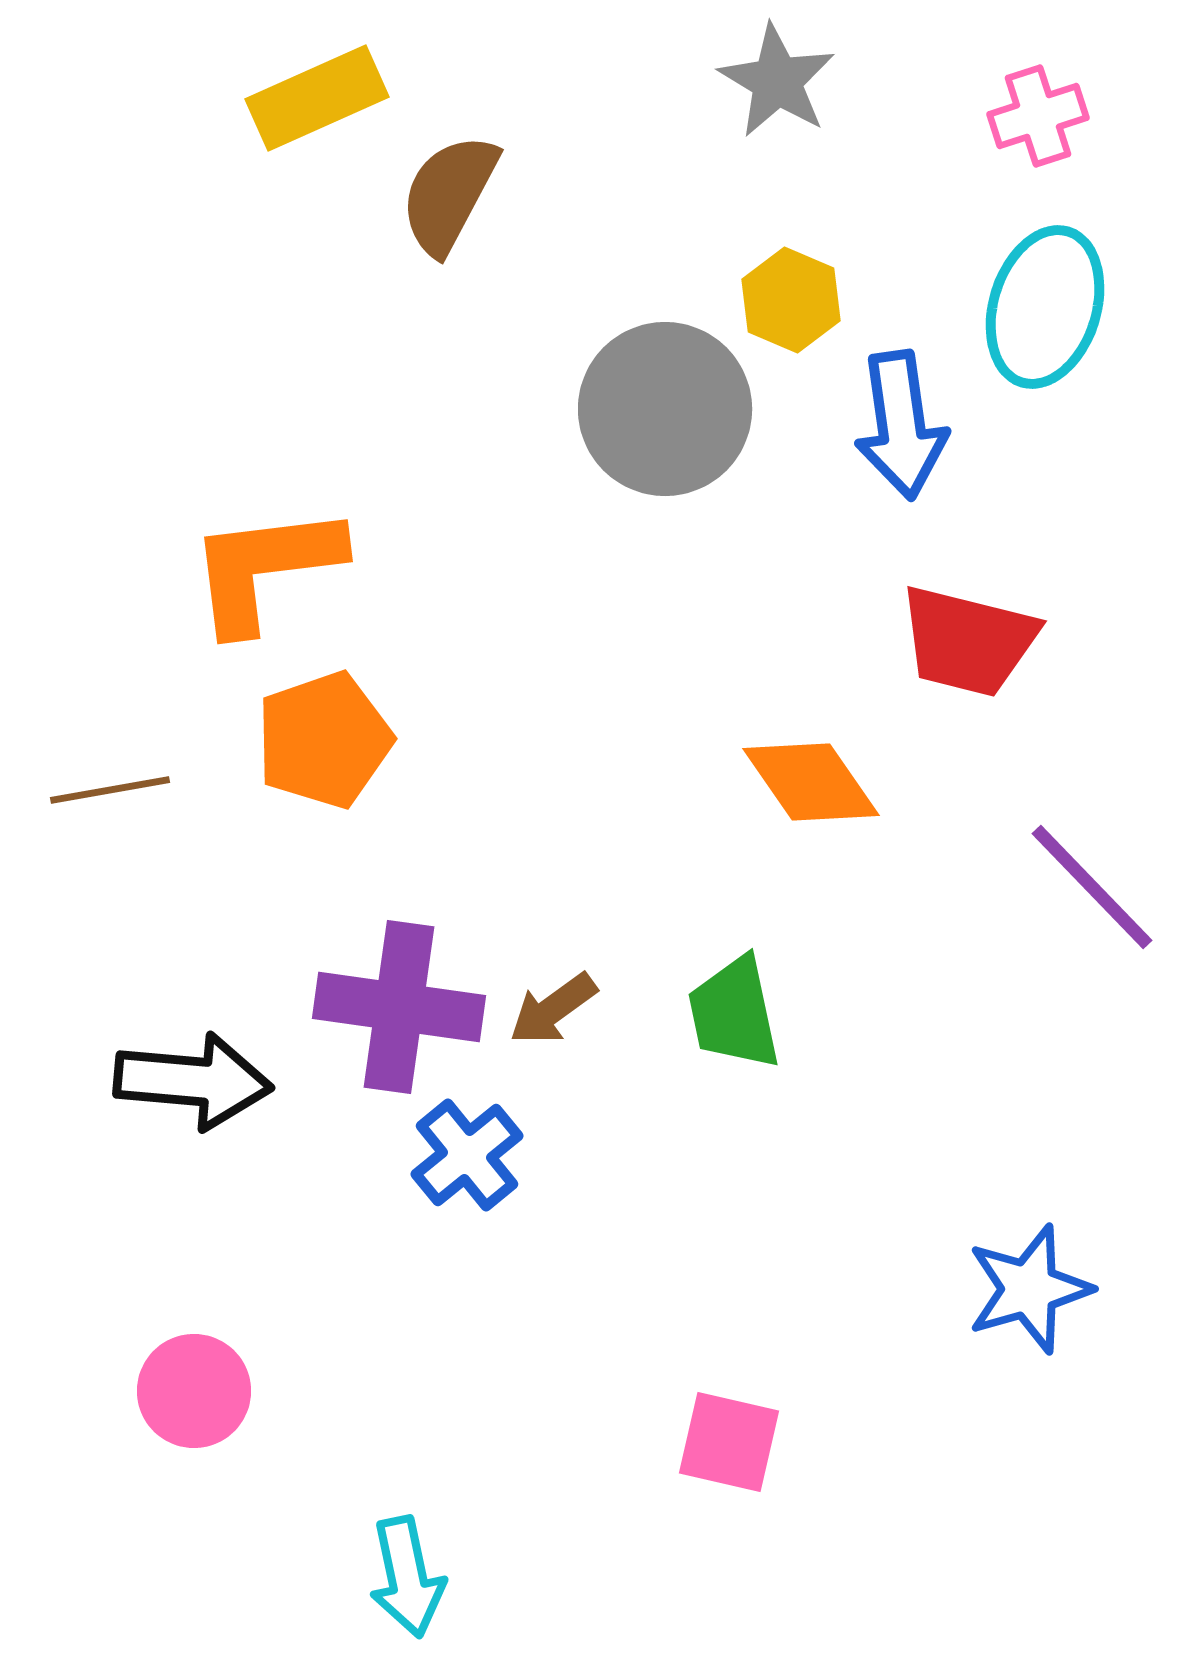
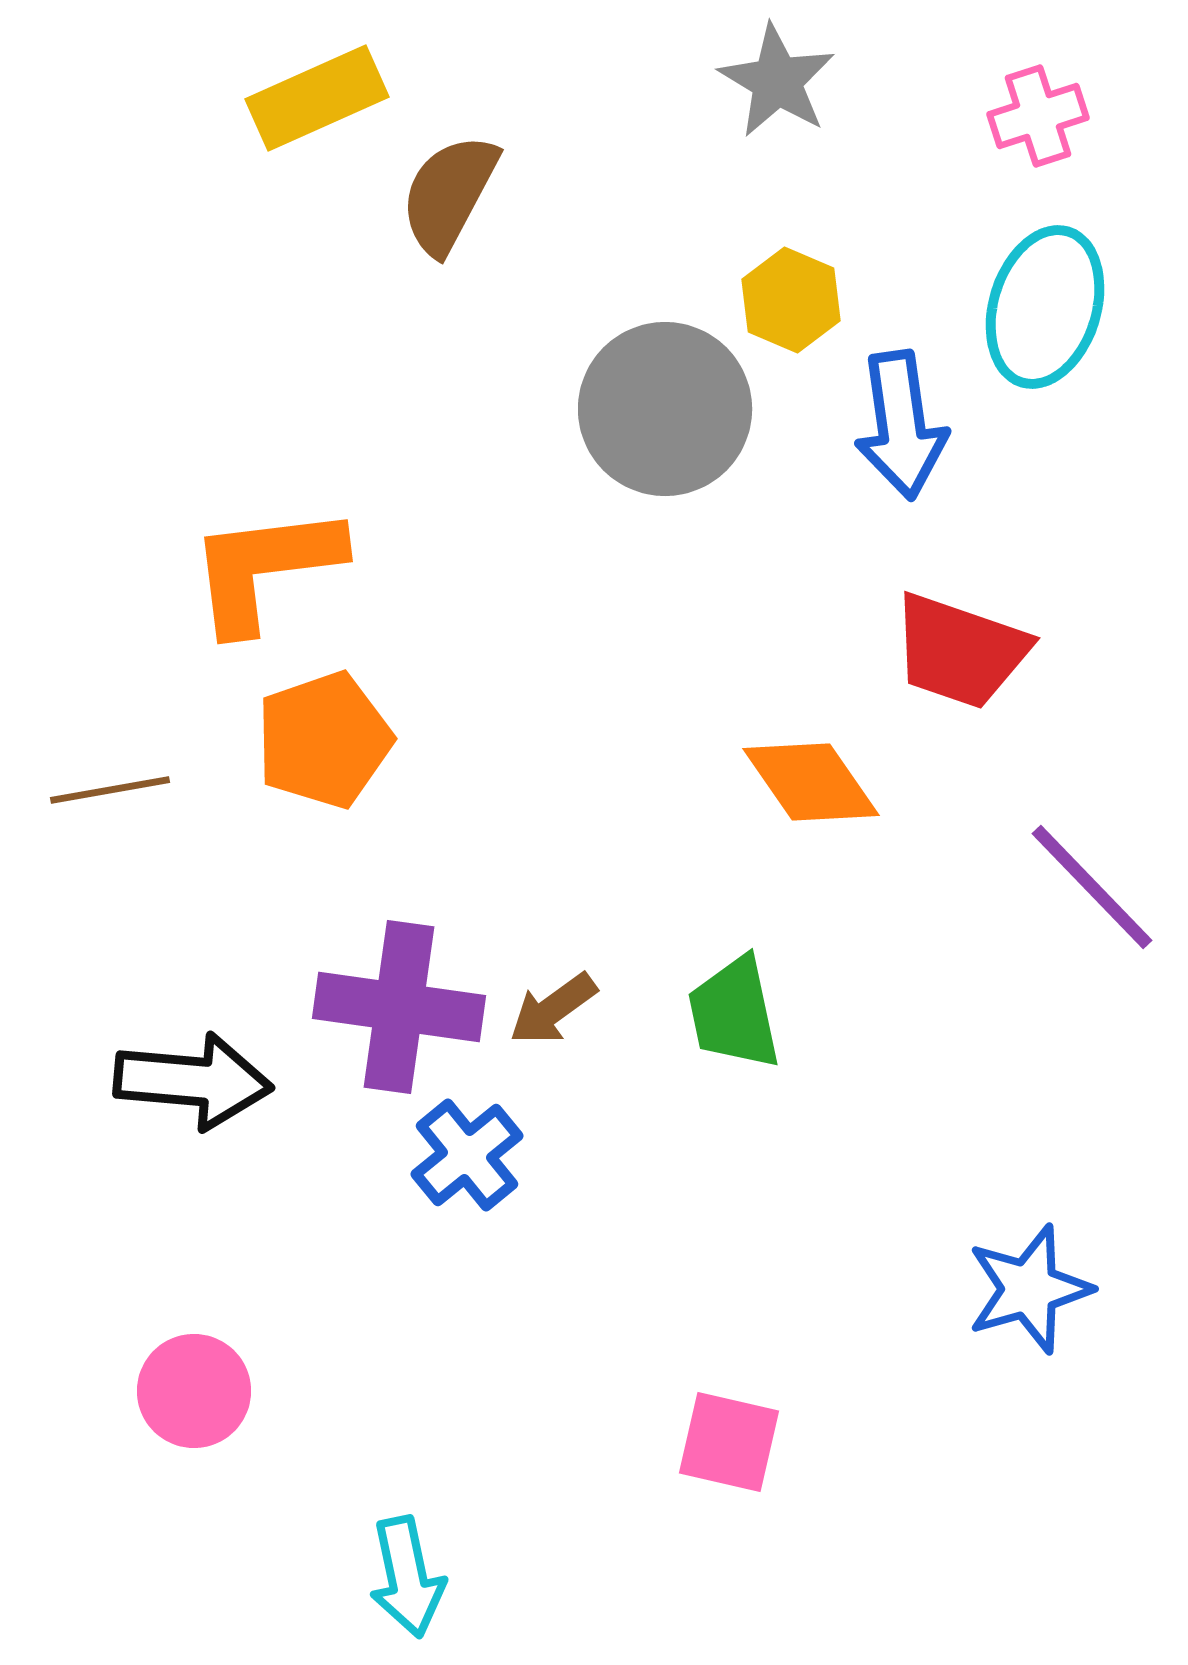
red trapezoid: moved 8 px left, 10 px down; rotated 5 degrees clockwise
